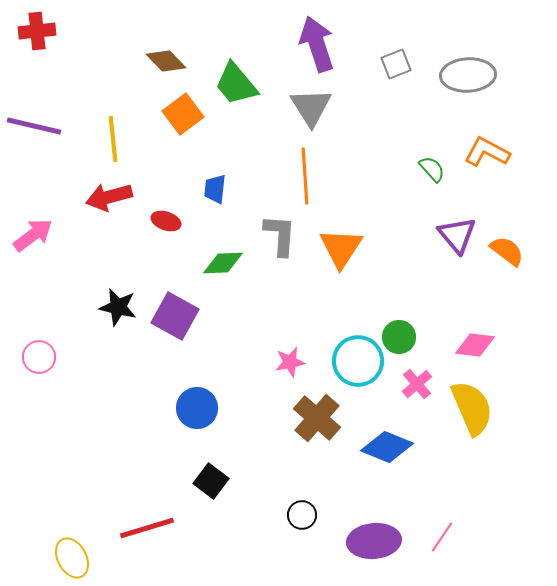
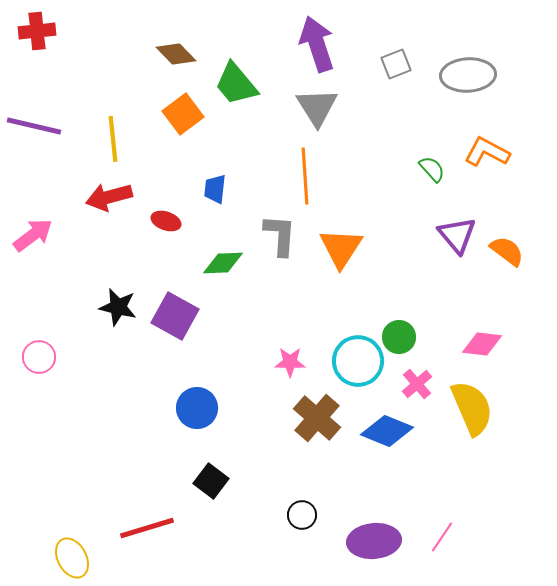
brown diamond: moved 10 px right, 7 px up
gray triangle: moved 6 px right
pink diamond: moved 7 px right, 1 px up
pink star: rotated 12 degrees clockwise
blue diamond: moved 16 px up
